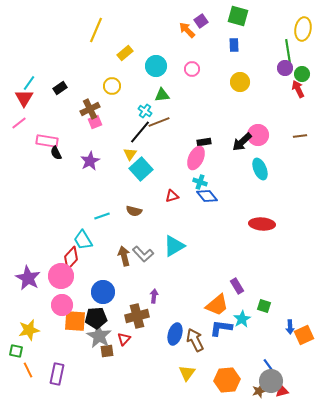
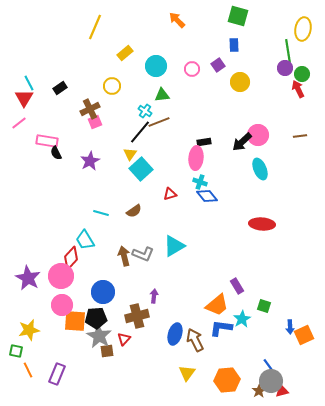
purple square at (201, 21): moved 17 px right, 44 px down
yellow line at (96, 30): moved 1 px left, 3 px up
orange arrow at (187, 30): moved 10 px left, 10 px up
cyan line at (29, 83): rotated 63 degrees counterclockwise
pink ellipse at (196, 158): rotated 20 degrees counterclockwise
red triangle at (172, 196): moved 2 px left, 2 px up
brown semicircle at (134, 211): rotated 49 degrees counterclockwise
cyan line at (102, 216): moved 1 px left, 3 px up; rotated 35 degrees clockwise
cyan trapezoid at (83, 240): moved 2 px right
gray L-shape at (143, 254): rotated 25 degrees counterclockwise
purple rectangle at (57, 374): rotated 10 degrees clockwise
brown star at (259, 391): rotated 16 degrees counterclockwise
